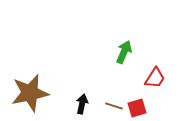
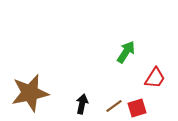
green arrow: moved 2 px right; rotated 10 degrees clockwise
brown line: rotated 54 degrees counterclockwise
